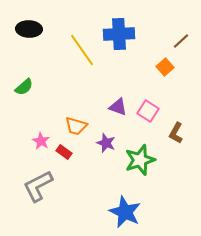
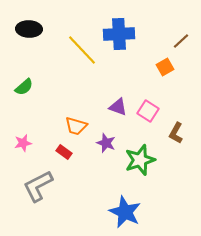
yellow line: rotated 8 degrees counterclockwise
orange square: rotated 12 degrees clockwise
pink star: moved 18 px left, 2 px down; rotated 30 degrees clockwise
